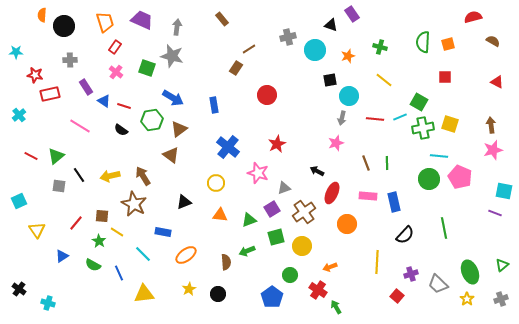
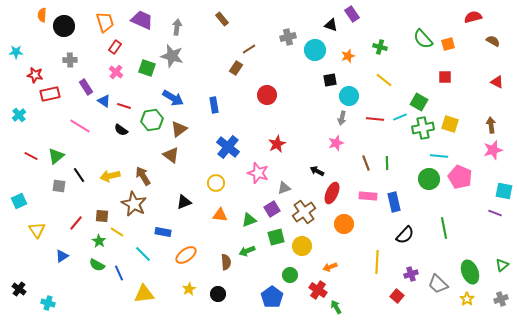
green semicircle at (423, 42): moved 3 px up; rotated 45 degrees counterclockwise
orange circle at (347, 224): moved 3 px left
green semicircle at (93, 265): moved 4 px right
